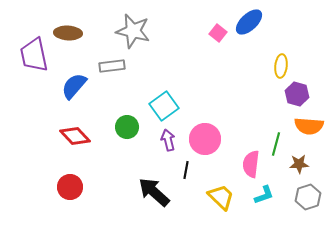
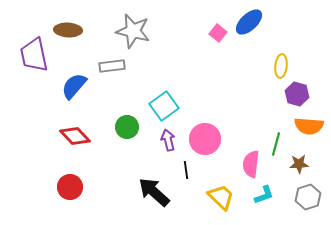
brown ellipse: moved 3 px up
black line: rotated 18 degrees counterclockwise
